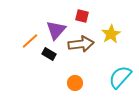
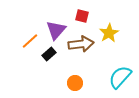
yellow star: moved 2 px left, 1 px up
black rectangle: rotated 72 degrees counterclockwise
